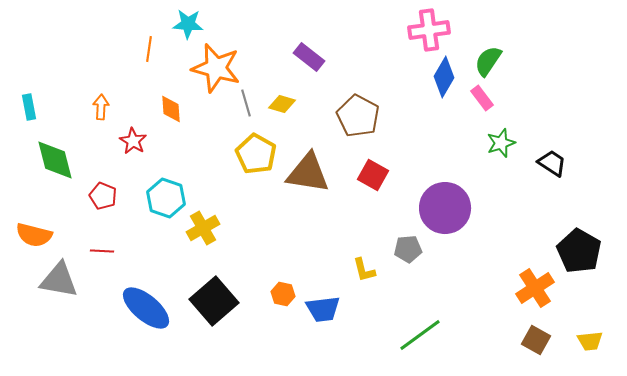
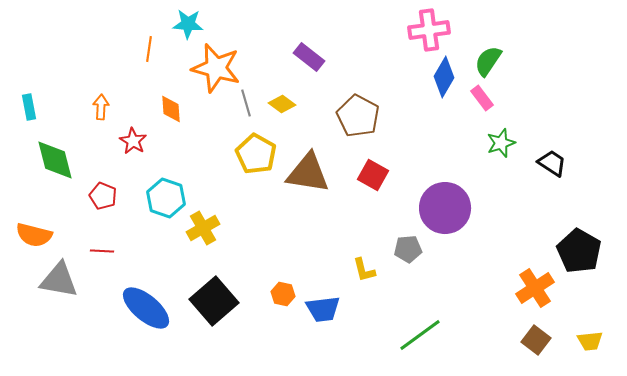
yellow diamond: rotated 20 degrees clockwise
brown square: rotated 8 degrees clockwise
